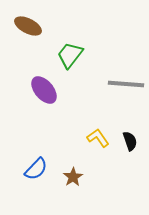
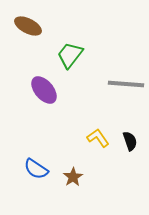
blue semicircle: rotated 80 degrees clockwise
